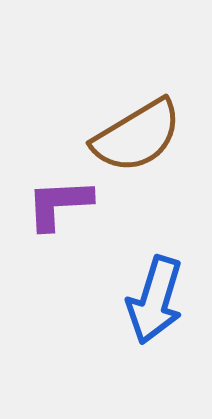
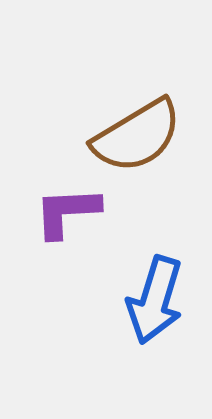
purple L-shape: moved 8 px right, 8 px down
